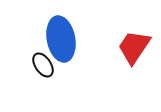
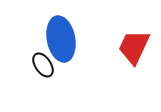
red trapezoid: rotated 9 degrees counterclockwise
